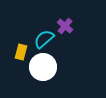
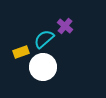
yellow rectangle: rotated 56 degrees clockwise
